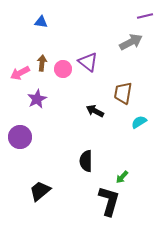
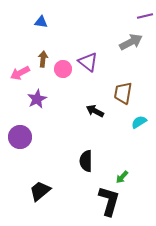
brown arrow: moved 1 px right, 4 px up
